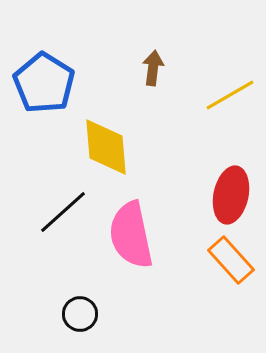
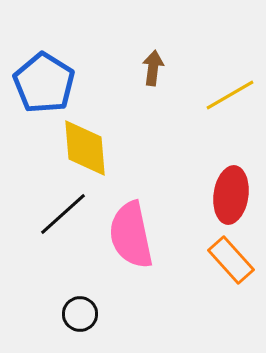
yellow diamond: moved 21 px left, 1 px down
red ellipse: rotated 4 degrees counterclockwise
black line: moved 2 px down
